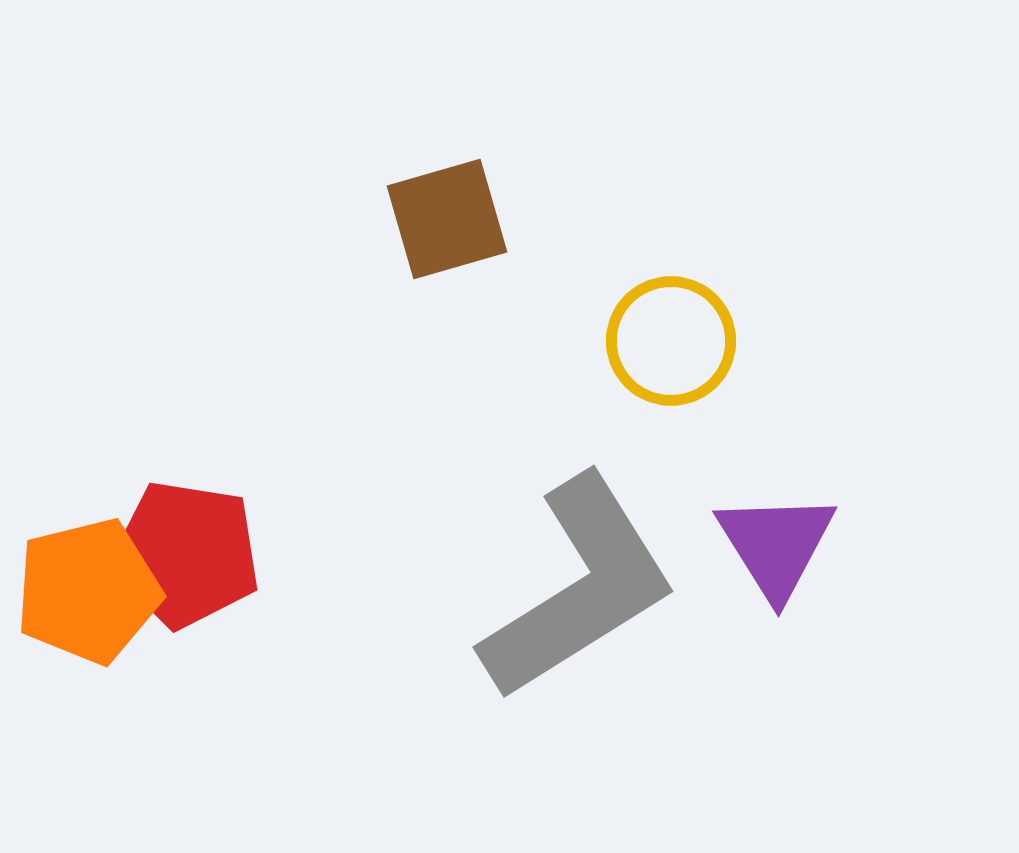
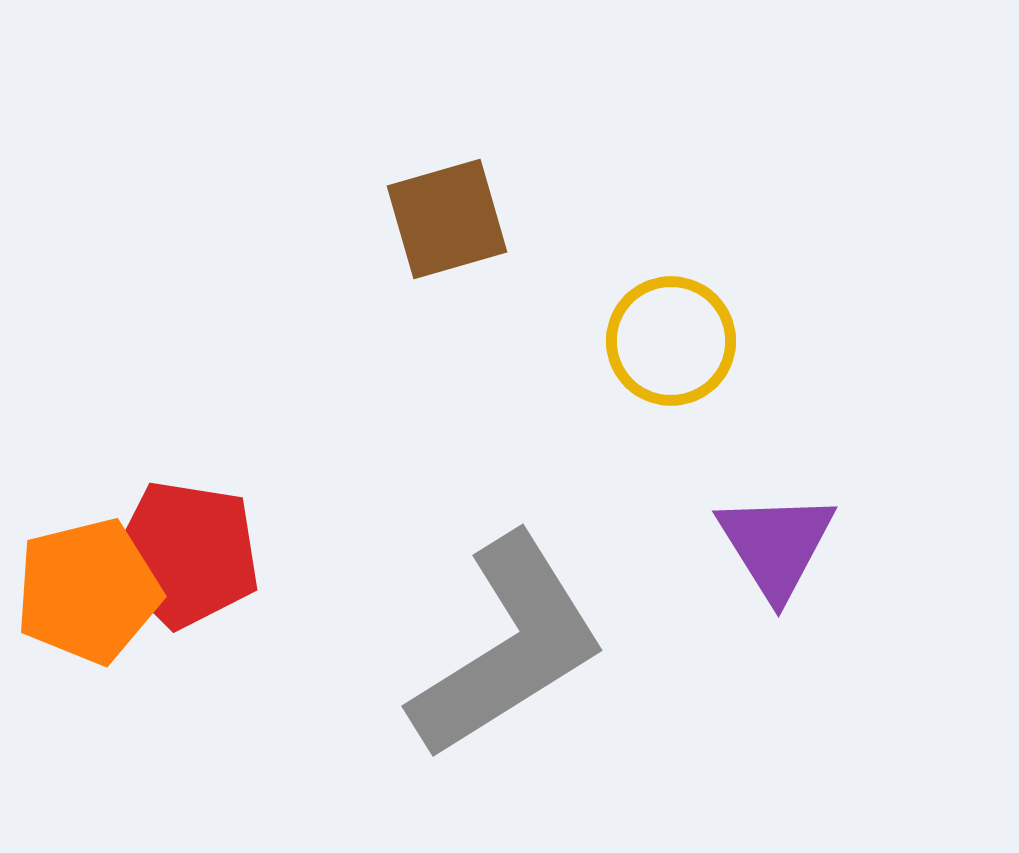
gray L-shape: moved 71 px left, 59 px down
